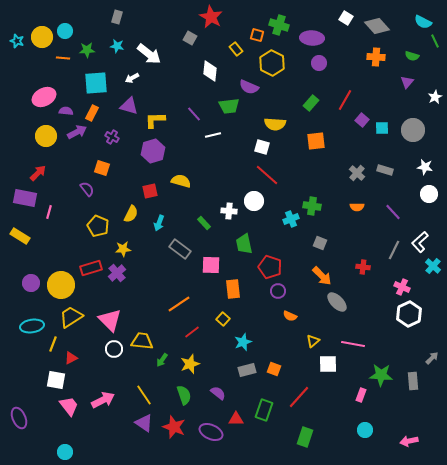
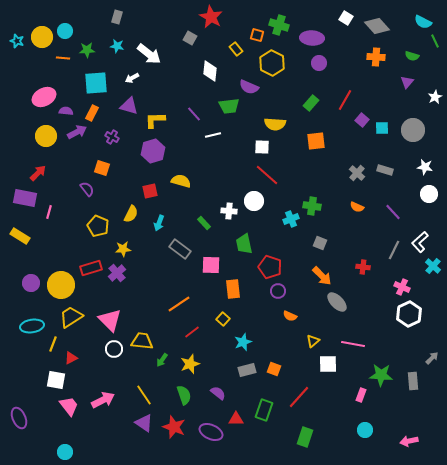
white square at (262, 147): rotated 14 degrees counterclockwise
orange semicircle at (357, 207): rotated 24 degrees clockwise
